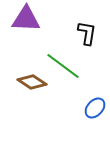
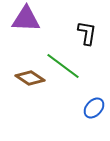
brown diamond: moved 2 px left, 4 px up
blue ellipse: moved 1 px left
